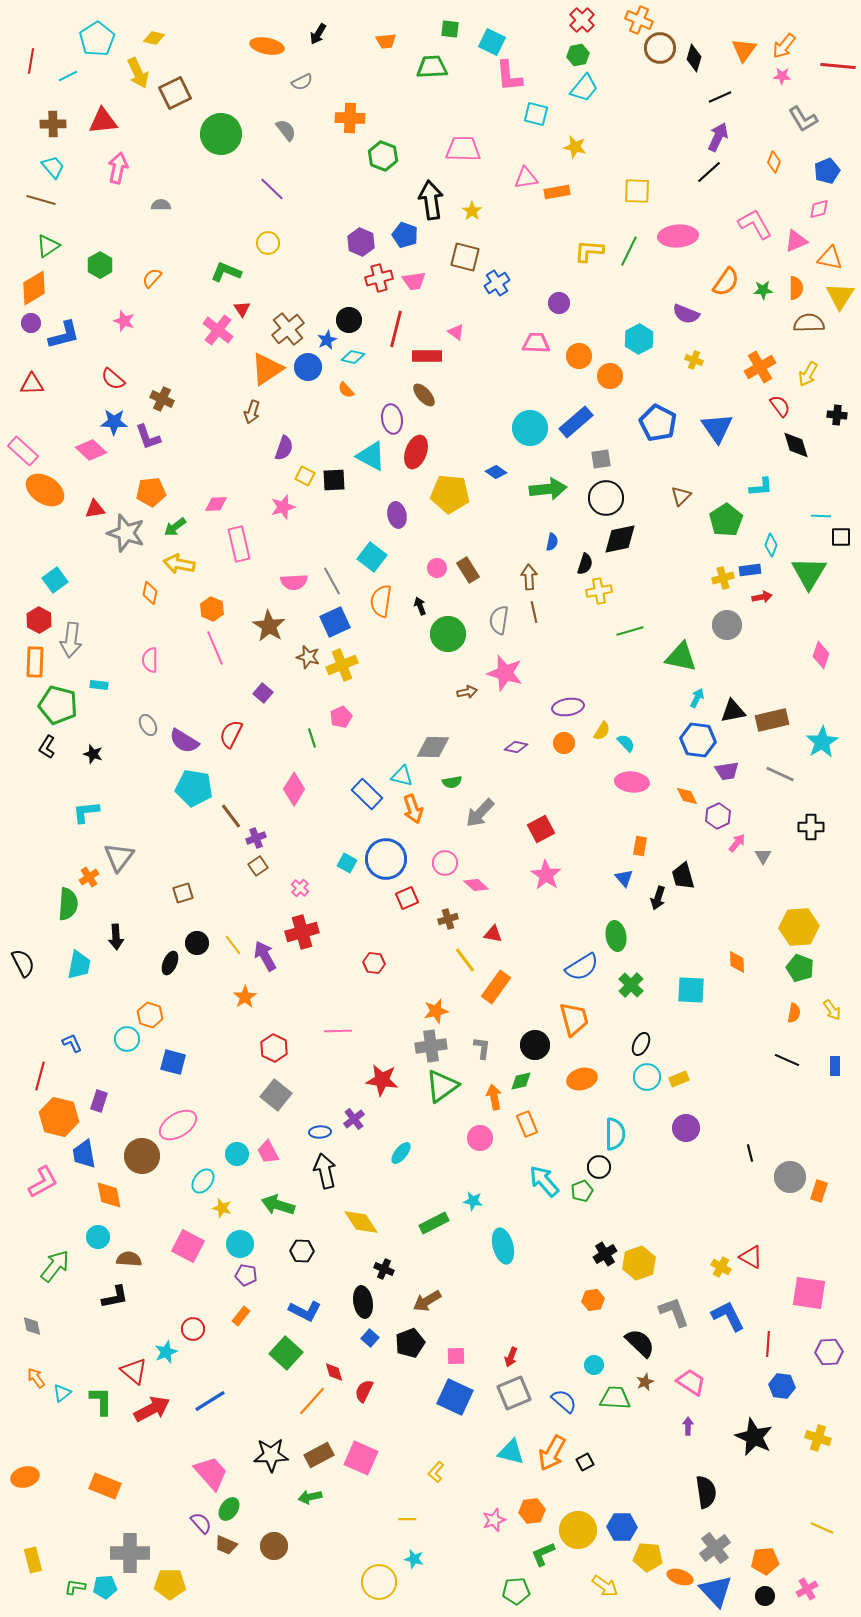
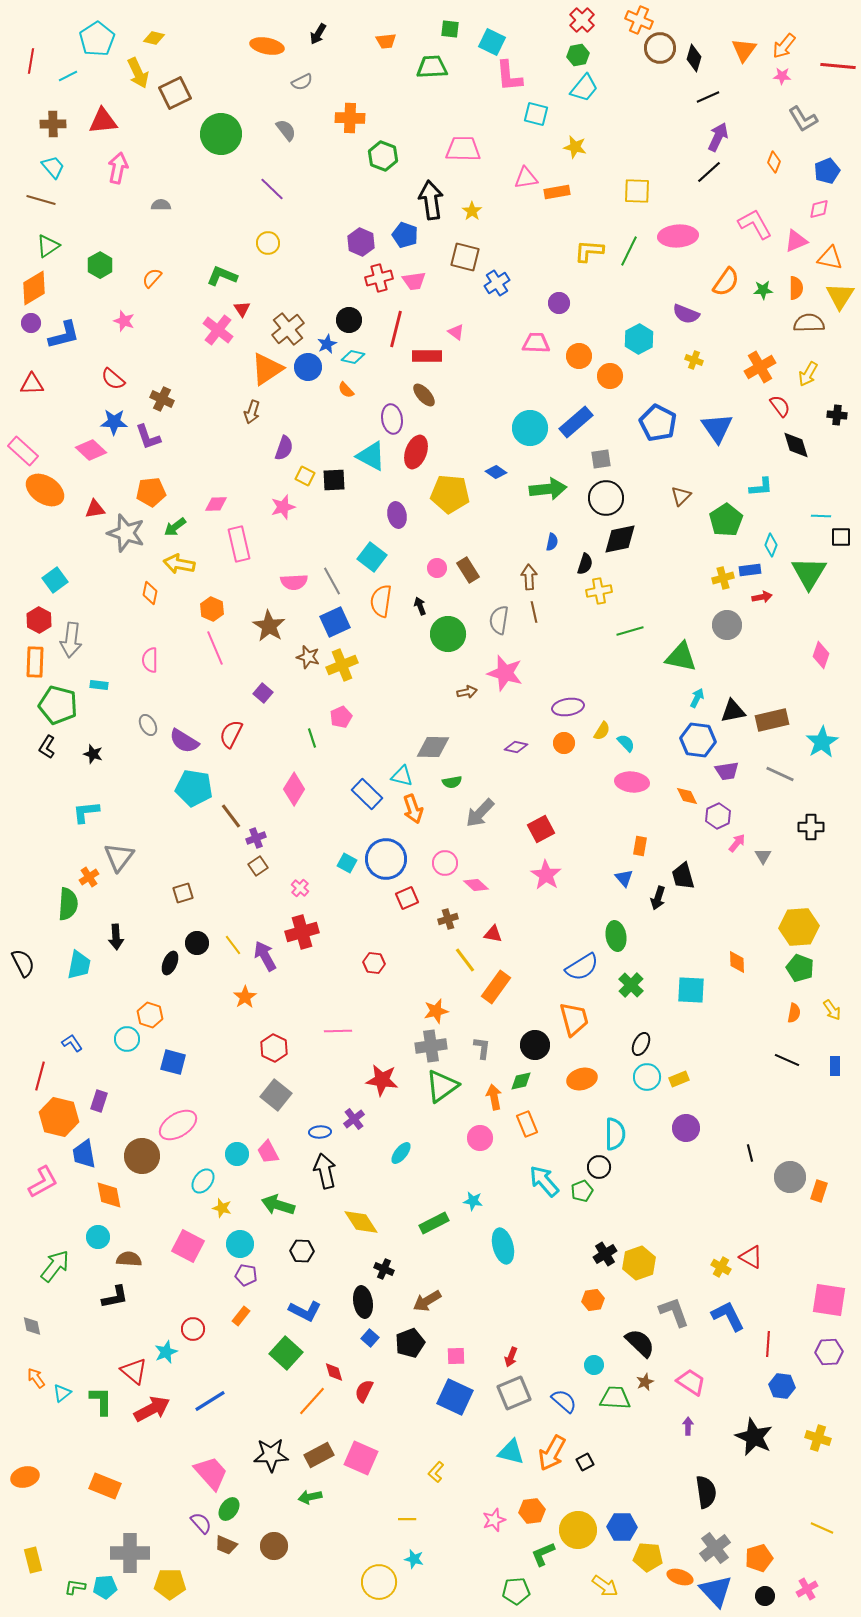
black line at (720, 97): moved 12 px left
green L-shape at (226, 272): moved 4 px left, 4 px down
blue star at (327, 340): moved 4 px down
blue L-shape at (72, 1043): rotated 10 degrees counterclockwise
pink square at (809, 1293): moved 20 px right, 7 px down
orange pentagon at (765, 1561): moved 6 px left, 3 px up; rotated 12 degrees counterclockwise
